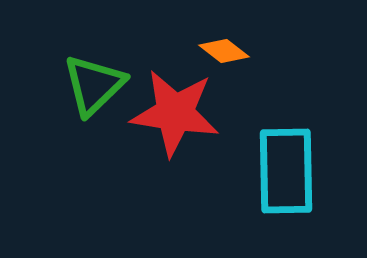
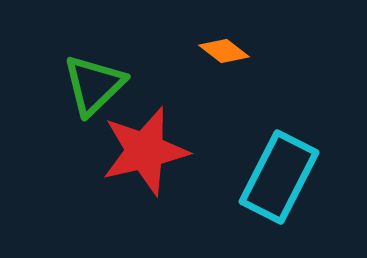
red star: moved 30 px left, 38 px down; rotated 22 degrees counterclockwise
cyan rectangle: moved 7 px left, 6 px down; rotated 28 degrees clockwise
